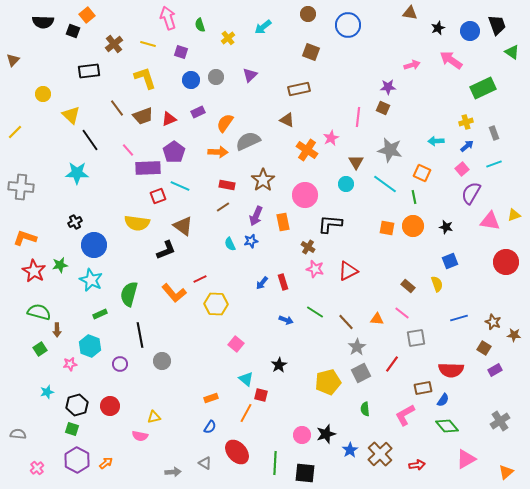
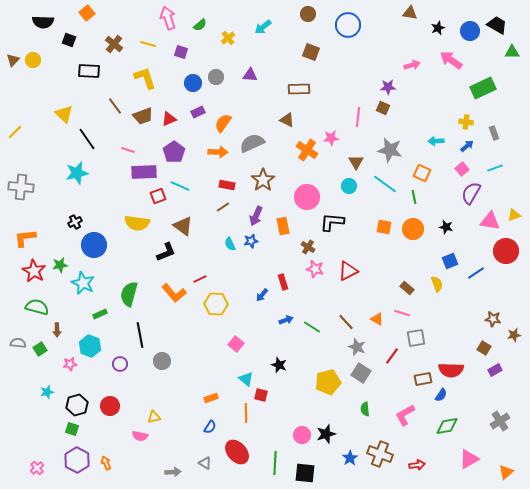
orange square at (87, 15): moved 2 px up
green semicircle at (200, 25): rotated 112 degrees counterclockwise
black trapezoid at (497, 25): rotated 40 degrees counterclockwise
black square at (73, 31): moved 4 px left, 9 px down
brown cross at (114, 44): rotated 12 degrees counterclockwise
green triangle at (512, 52): rotated 35 degrees counterclockwise
black rectangle at (89, 71): rotated 10 degrees clockwise
purple triangle at (250, 75): rotated 49 degrees clockwise
blue circle at (191, 80): moved 2 px right, 3 px down
brown rectangle at (299, 89): rotated 10 degrees clockwise
yellow circle at (43, 94): moved 10 px left, 34 px up
brown line at (117, 108): moved 2 px left, 2 px up
yellow triangle at (71, 115): moved 7 px left, 1 px up
yellow cross at (466, 122): rotated 24 degrees clockwise
orange semicircle at (225, 123): moved 2 px left
pink star at (331, 138): rotated 21 degrees clockwise
black line at (90, 140): moved 3 px left, 1 px up
gray semicircle at (248, 141): moved 4 px right, 2 px down
pink line at (128, 150): rotated 32 degrees counterclockwise
cyan line at (494, 164): moved 1 px right, 4 px down
purple rectangle at (148, 168): moved 4 px left, 4 px down
cyan star at (77, 173): rotated 15 degrees counterclockwise
cyan circle at (346, 184): moved 3 px right, 2 px down
pink circle at (305, 195): moved 2 px right, 2 px down
orange rectangle at (283, 222): moved 4 px down
black L-shape at (330, 224): moved 2 px right, 2 px up
orange circle at (413, 226): moved 3 px down
orange square at (387, 228): moved 3 px left, 1 px up
orange L-shape at (25, 238): rotated 25 degrees counterclockwise
black L-shape at (166, 250): moved 2 px down
red circle at (506, 262): moved 11 px up
cyan star at (91, 280): moved 8 px left, 3 px down
blue arrow at (262, 283): moved 12 px down
brown rectangle at (408, 286): moved 1 px left, 2 px down
green semicircle at (39, 312): moved 2 px left, 5 px up
green line at (315, 312): moved 3 px left, 15 px down
pink line at (402, 313): rotated 21 degrees counterclockwise
blue line at (459, 318): moved 17 px right, 45 px up; rotated 18 degrees counterclockwise
orange triangle at (377, 319): rotated 24 degrees clockwise
blue arrow at (286, 320): rotated 40 degrees counterclockwise
brown star at (493, 322): moved 3 px up; rotated 14 degrees counterclockwise
brown star at (514, 335): rotated 16 degrees counterclockwise
gray star at (357, 347): rotated 18 degrees counterclockwise
red line at (392, 364): moved 8 px up
black star at (279, 365): rotated 21 degrees counterclockwise
gray square at (361, 373): rotated 30 degrees counterclockwise
brown rectangle at (423, 388): moved 9 px up
blue semicircle at (443, 400): moved 2 px left, 5 px up
orange line at (246, 413): rotated 30 degrees counterclockwise
green diamond at (447, 426): rotated 60 degrees counterclockwise
gray semicircle at (18, 434): moved 91 px up
blue star at (350, 450): moved 8 px down
brown cross at (380, 454): rotated 25 degrees counterclockwise
pink triangle at (466, 459): moved 3 px right
orange arrow at (106, 463): rotated 72 degrees counterclockwise
